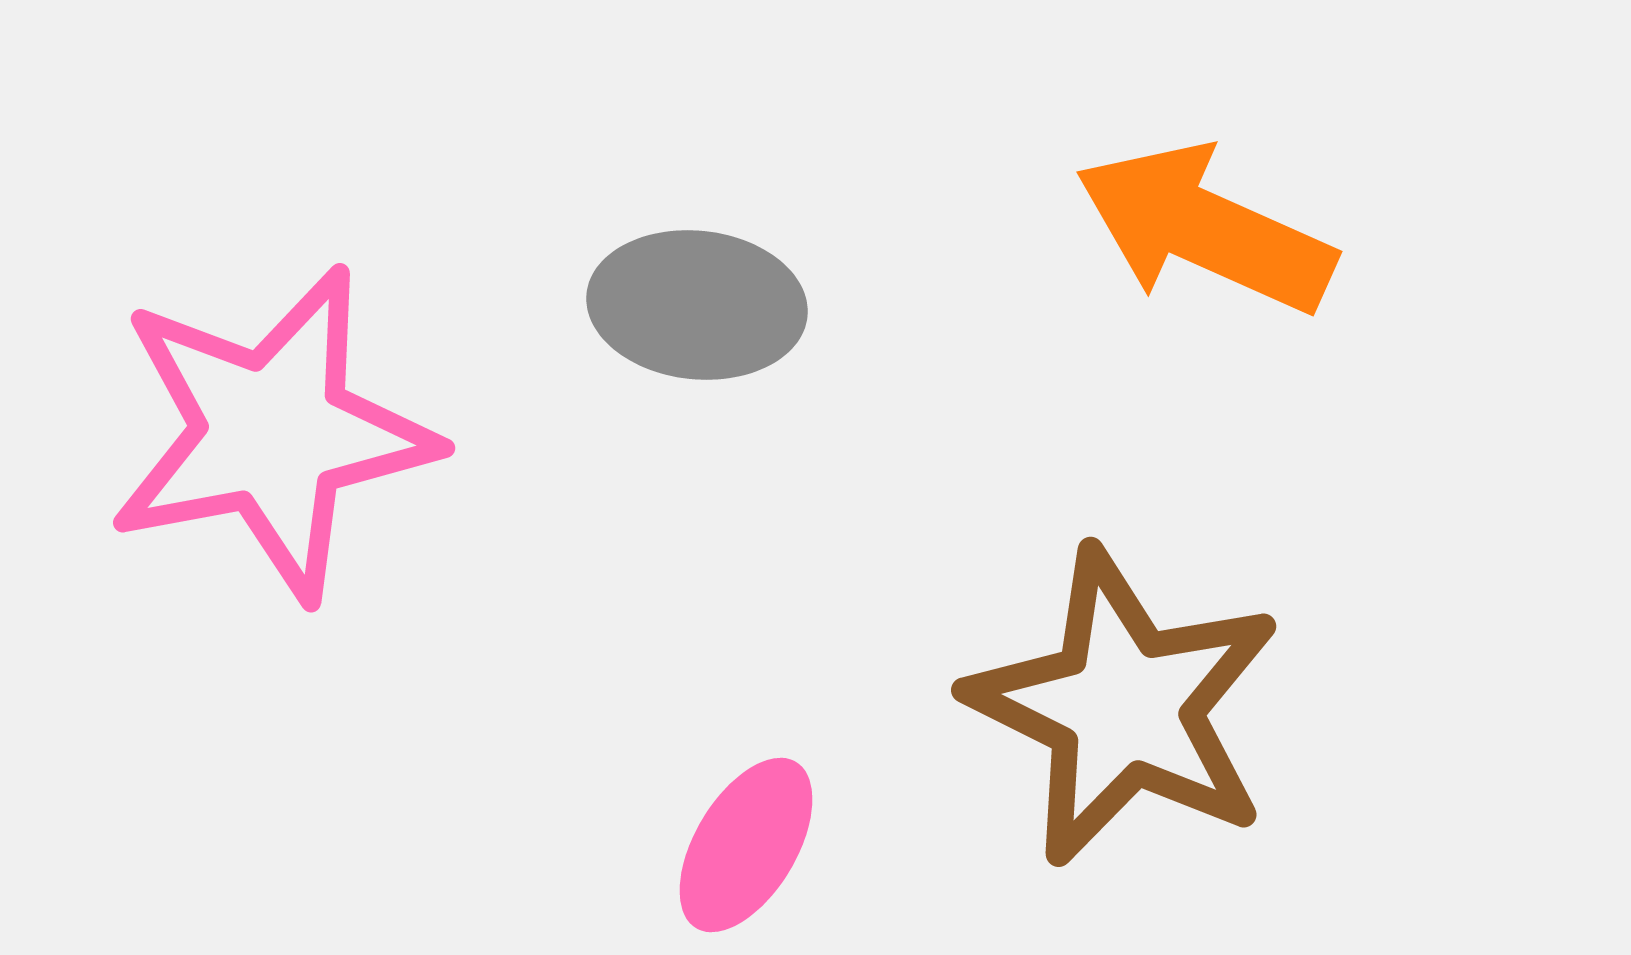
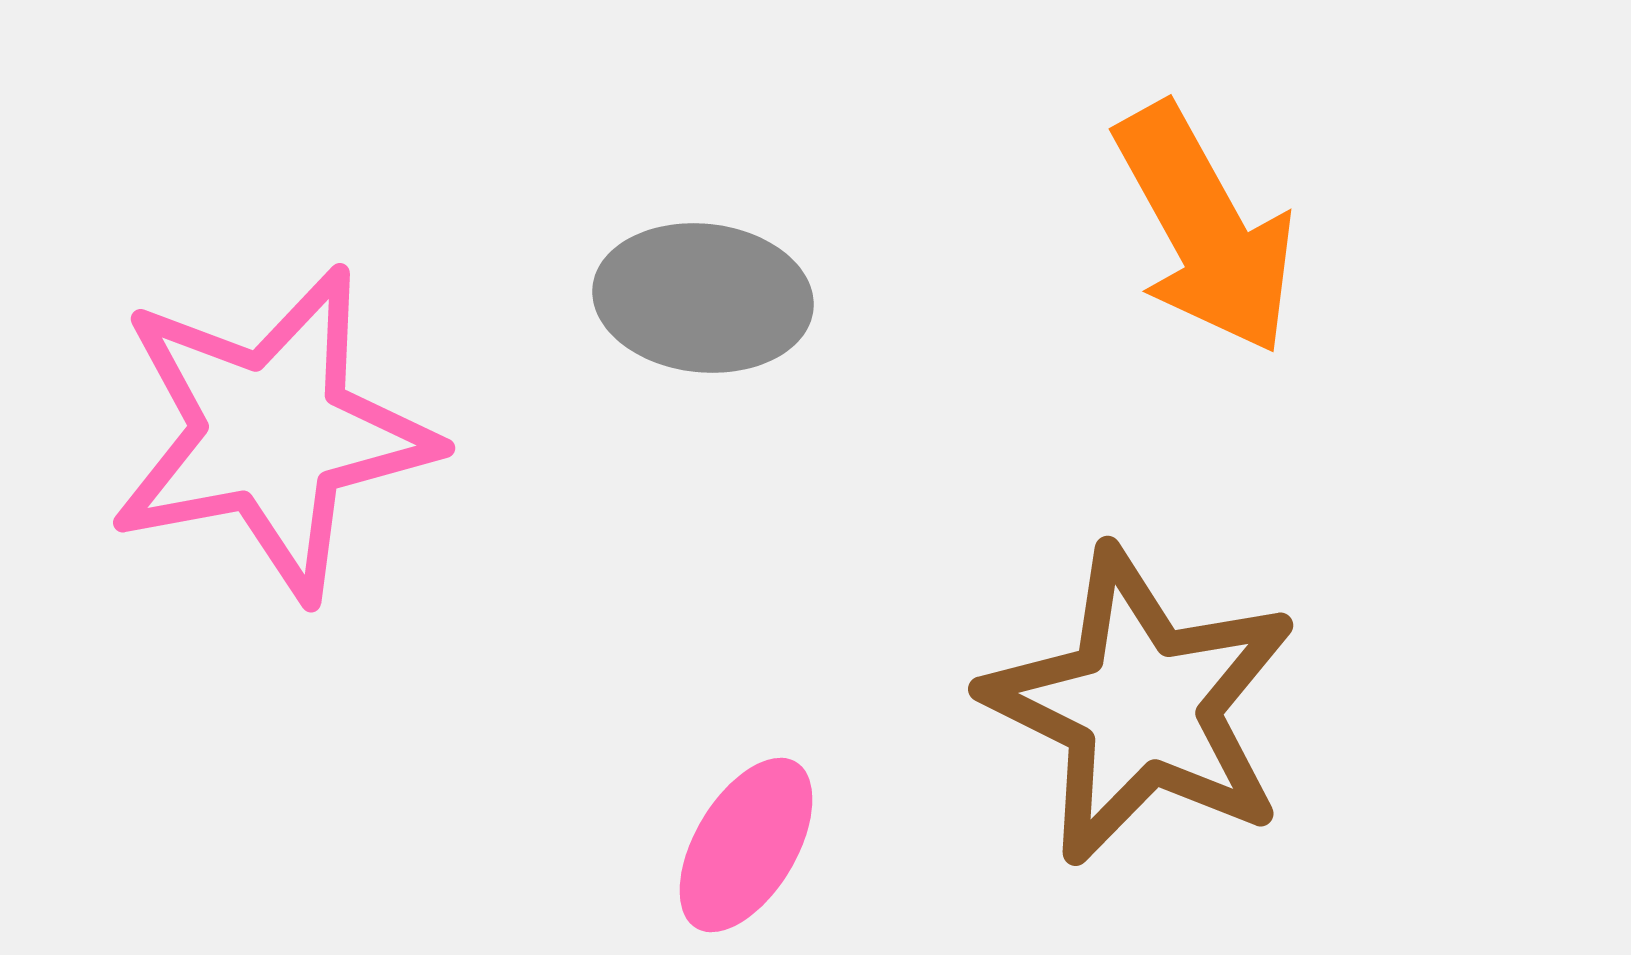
orange arrow: rotated 143 degrees counterclockwise
gray ellipse: moved 6 px right, 7 px up
brown star: moved 17 px right, 1 px up
